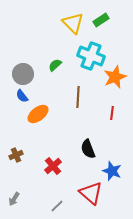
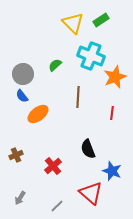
gray arrow: moved 6 px right, 1 px up
